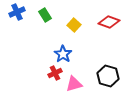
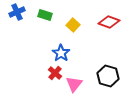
green rectangle: rotated 40 degrees counterclockwise
yellow square: moved 1 px left
blue star: moved 2 px left, 1 px up
red cross: rotated 24 degrees counterclockwise
pink triangle: rotated 36 degrees counterclockwise
